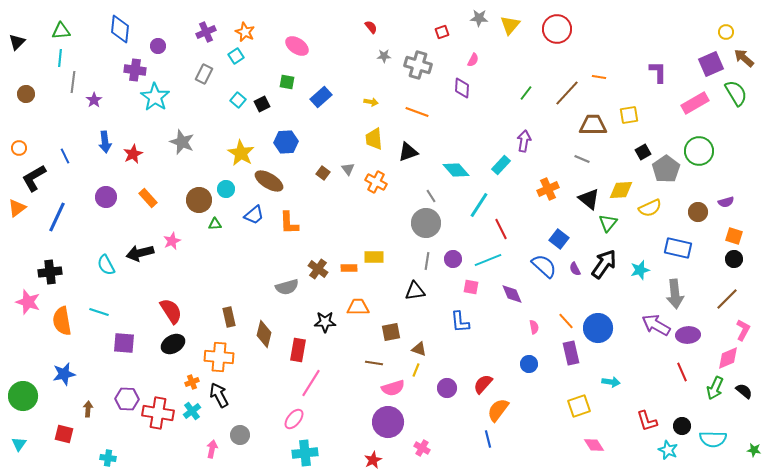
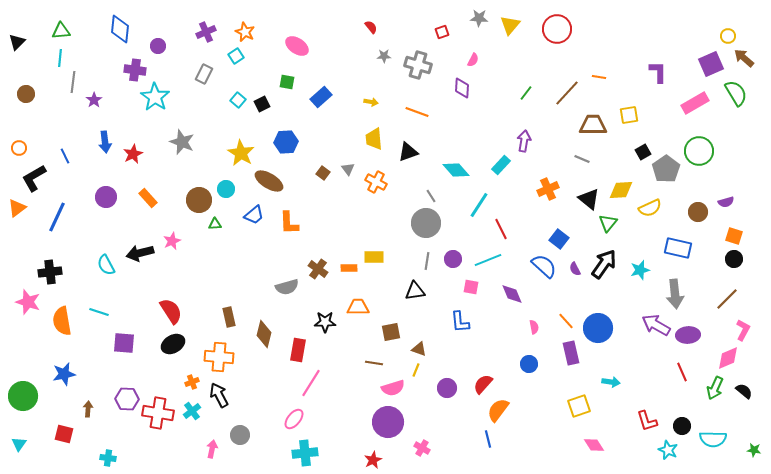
yellow circle at (726, 32): moved 2 px right, 4 px down
